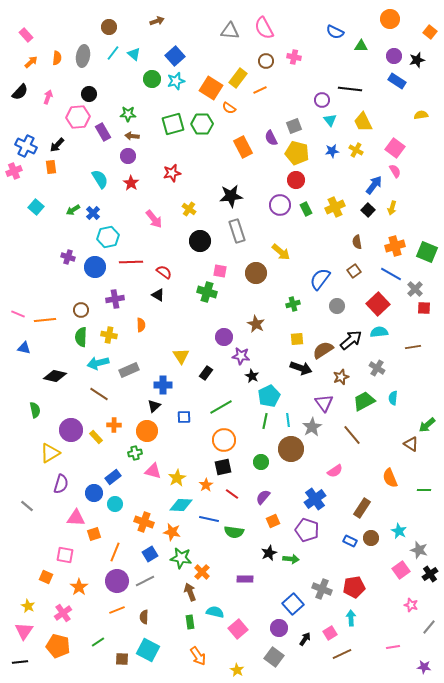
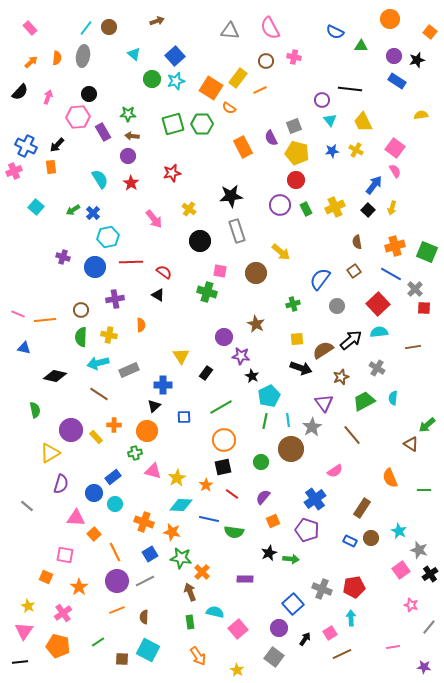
pink semicircle at (264, 28): moved 6 px right
pink rectangle at (26, 35): moved 4 px right, 7 px up
cyan line at (113, 53): moved 27 px left, 25 px up
purple cross at (68, 257): moved 5 px left
orange square at (94, 534): rotated 24 degrees counterclockwise
orange line at (115, 552): rotated 48 degrees counterclockwise
